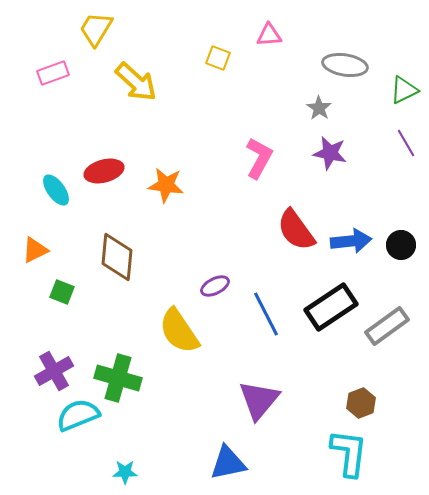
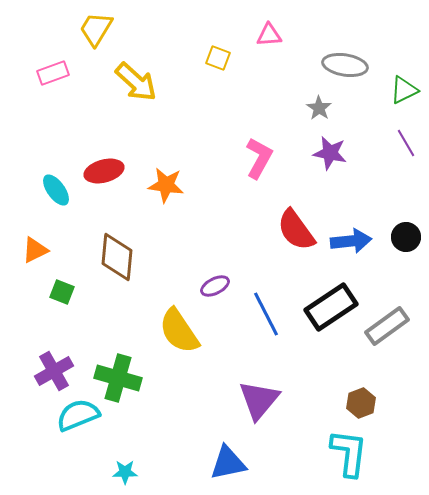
black circle: moved 5 px right, 8 px up
